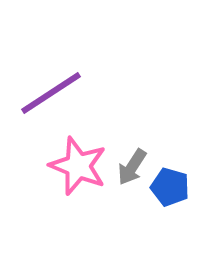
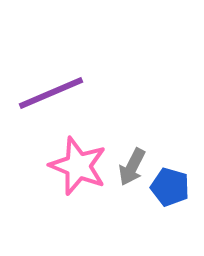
purple line: rotated 10 degrees clockwise
gray arrow: rotated 6 degrees counterclockwise
